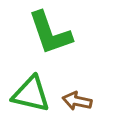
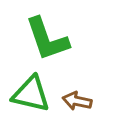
green L-shape: moved 3 px left, 6 px down
